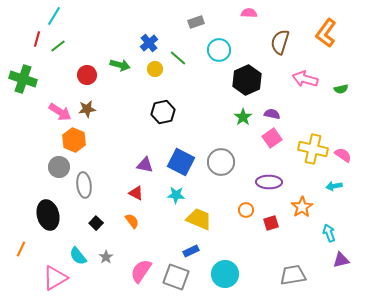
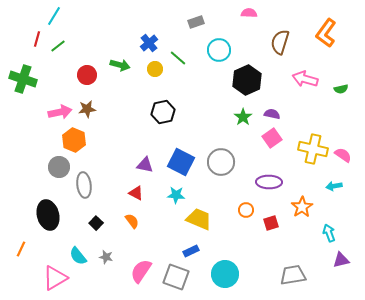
pink arrow at (60, 112): rotated 45 degrees counterclockwise
gray star at (106, 257): rotated 24 degrees counterclockwise
